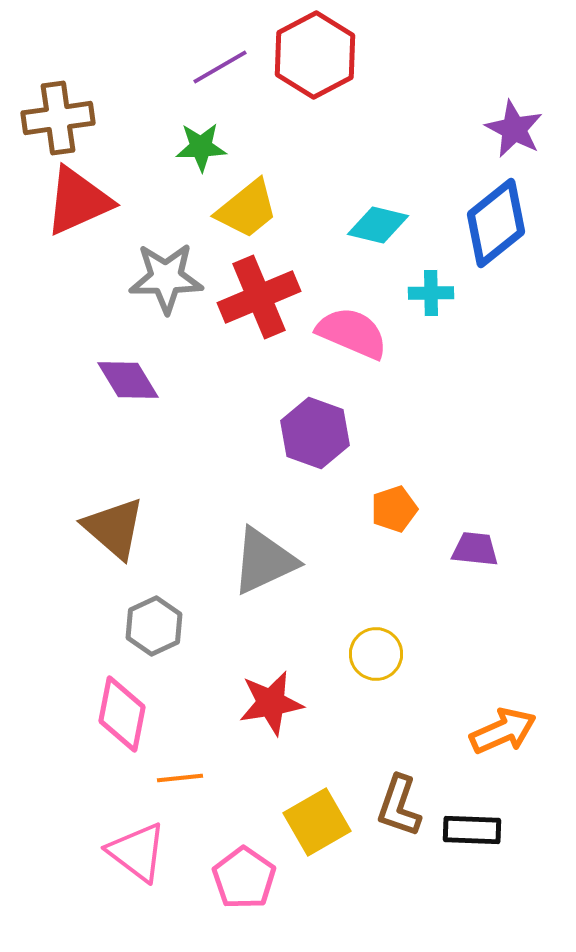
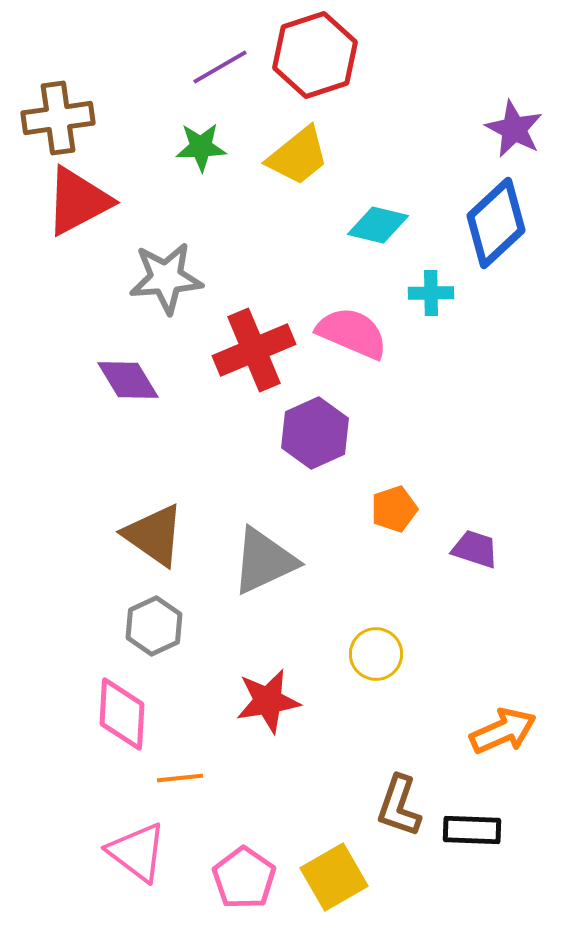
red hexagon: rotated 10 degrees clockwise
red triangle: rotated 4 degrees counterclockwise
yellow trapezoid: moved 51 px right, 53 px up
blue diamond: rotated 4 degrees counterclockwise
gray star: rotated 4 degrees counterclockwise
red cross: moved 5 px left, 53 px down
purple hexagon: rotated 16 degrees clockwise
brown triangle: moved 40 px right, 7 px down; rotated 6 degrees counterclockwise
purple trapezoid: rotated 12 degrees clockwise
red star: moved 3 px left, 2 px up
pink diamond: rotated 8 degrees counterclockwise
yellow square: moved 17 px right, 55 px down
